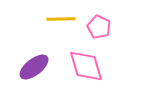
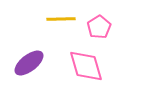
pink pentagon: rotated 15 degrees clockwise
purple ellipse: moved 5 px left, 4 px up
